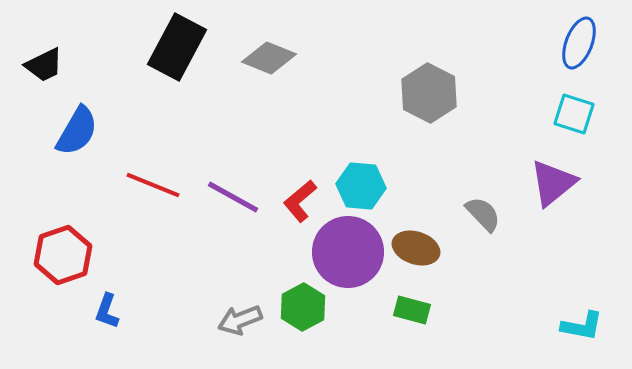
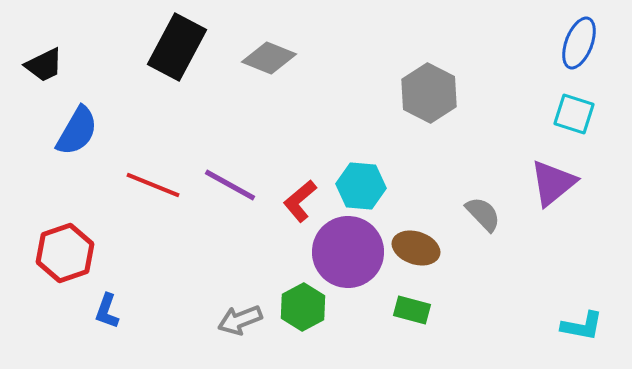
purple line: moved 3 px left, 12 px up
red hexagon: moved 2 px right, 2 px up
